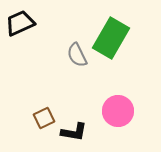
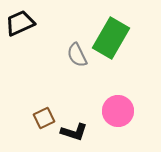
black L-shape: rotated 8 degrees clockwise
